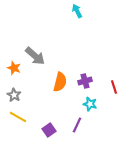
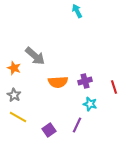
orange semicircle: moved 2 px left; rotated 72 degrees clockwise
